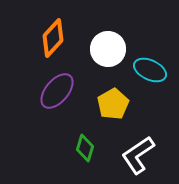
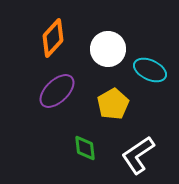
purple ellipse: rotated 6 degrees clockwise
green diamond: rotated 24 degrees counterclockwise
